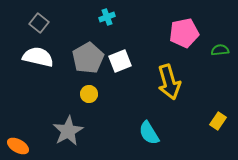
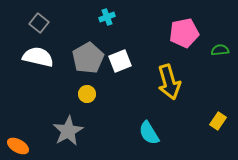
yellow circle: moved 2 px left
